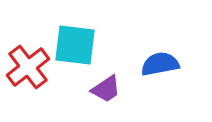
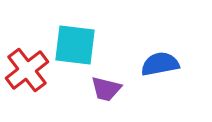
red cross: moved 1 px left, 3 px down
purple trapezoid: rotated 48 degrees clockwise
